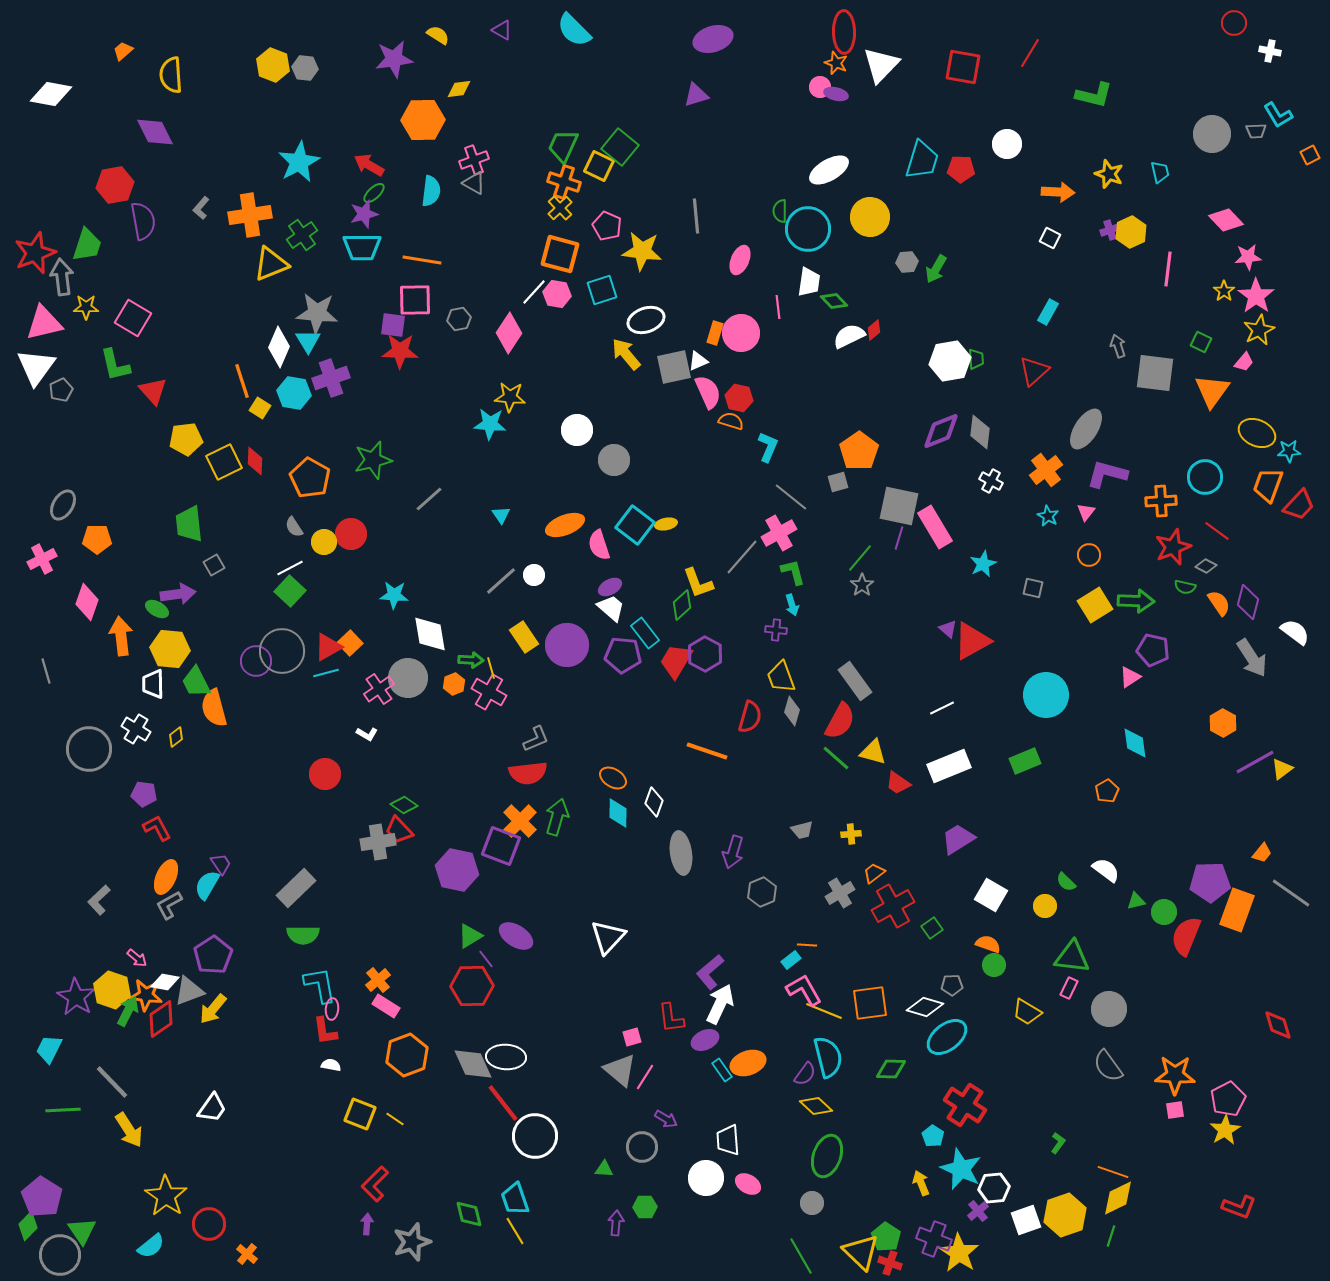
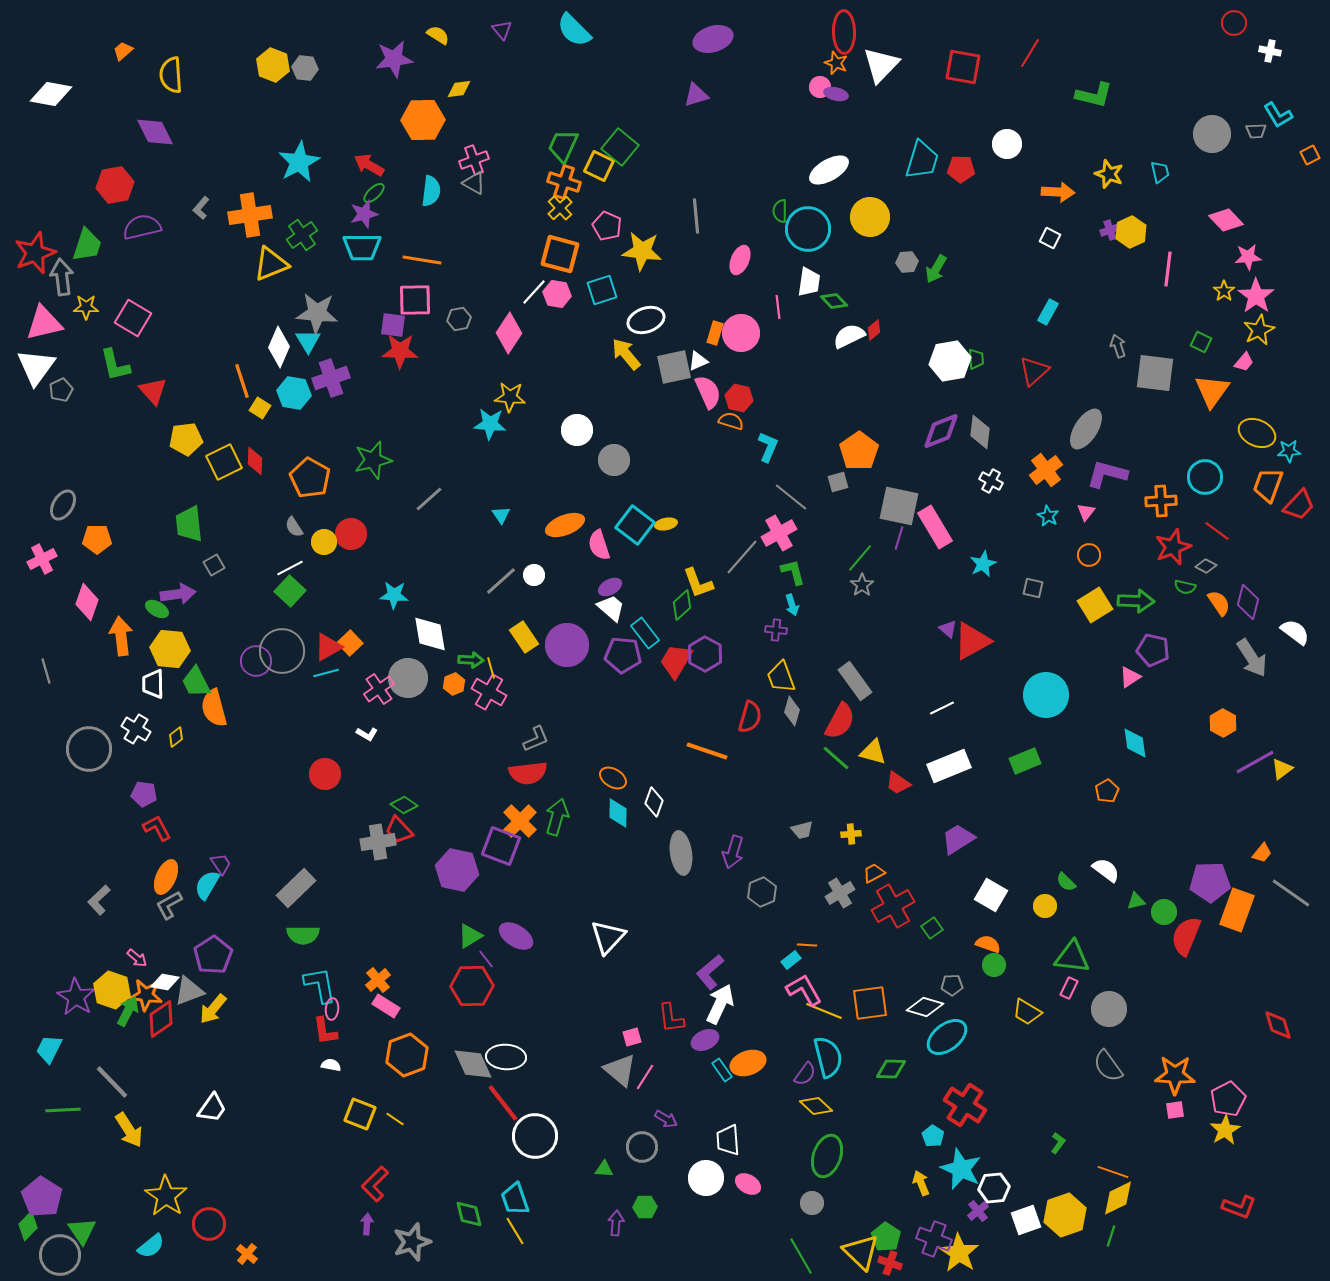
purple triangle at (502, 30): rotated 20 degrees clockwise
purple semicircle at (143, 221): moved 1 px left, 6 px down; rotated 93 degrees counterclockwise
orange trapezoid at (874, 873): rotated 10 degrees clockwise
